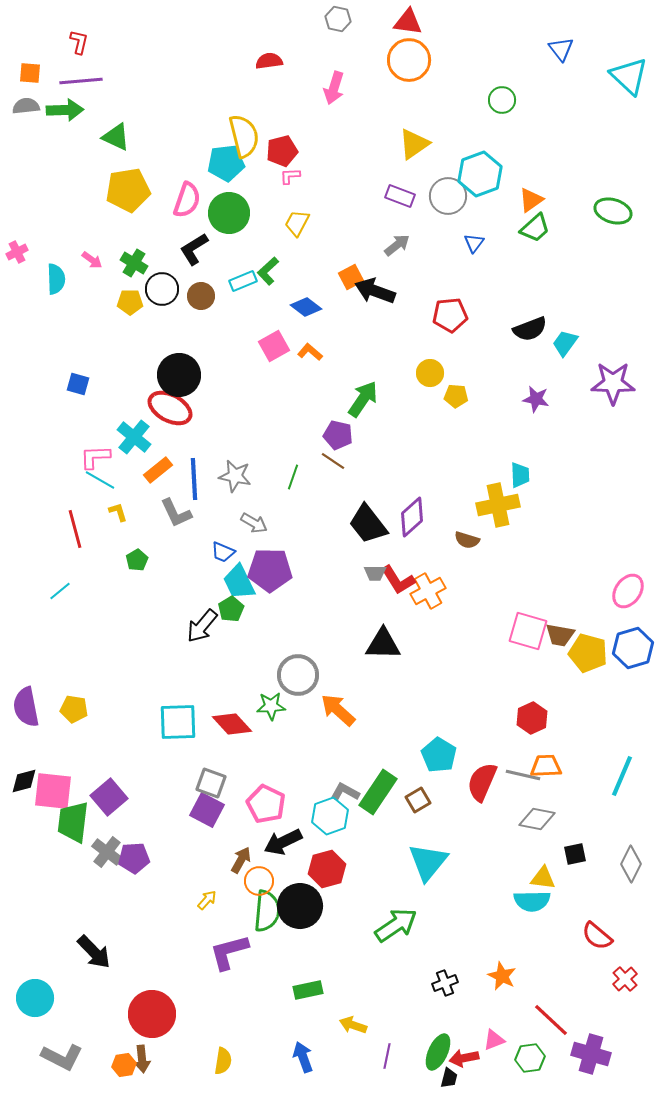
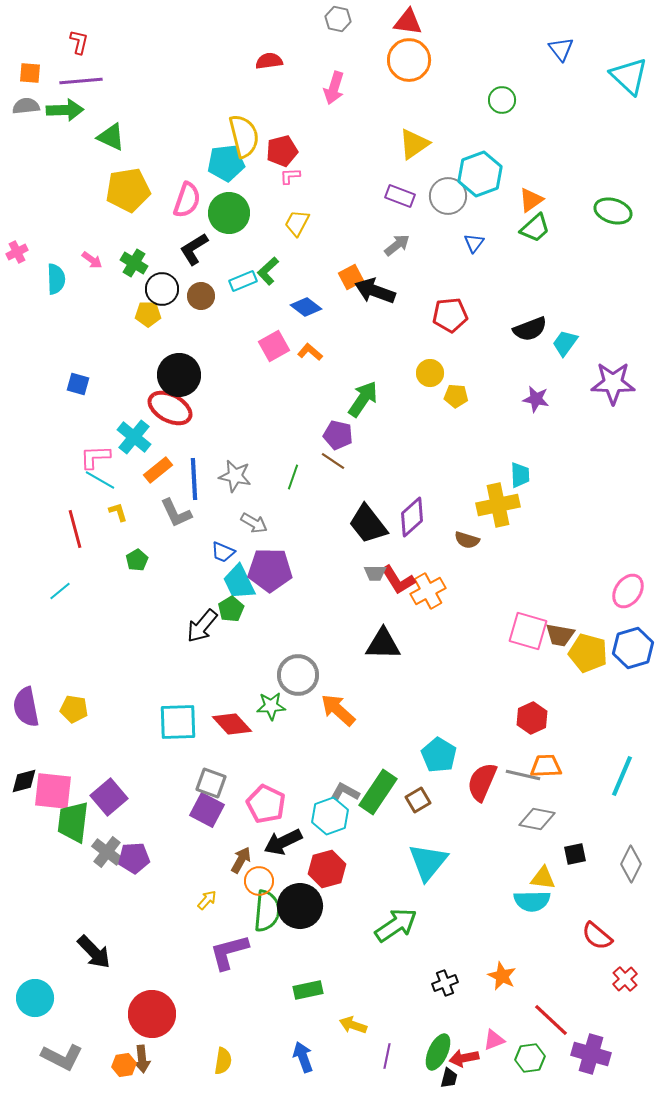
green triangle at (116, 137): moved 5 px left
yellow pentagon at (130, 302): moved 18 px right, 12 px down
